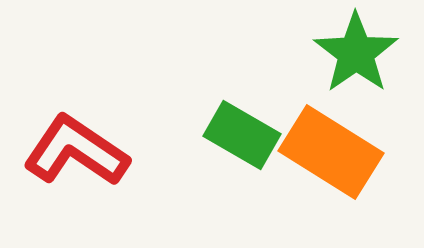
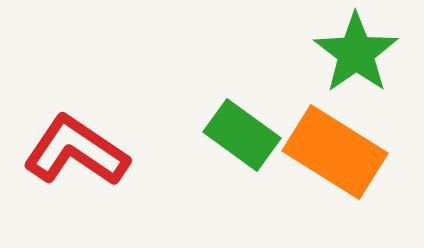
green rectangle: rotated 6 degrees clockwise
orange rectangle: moved 4 px right
